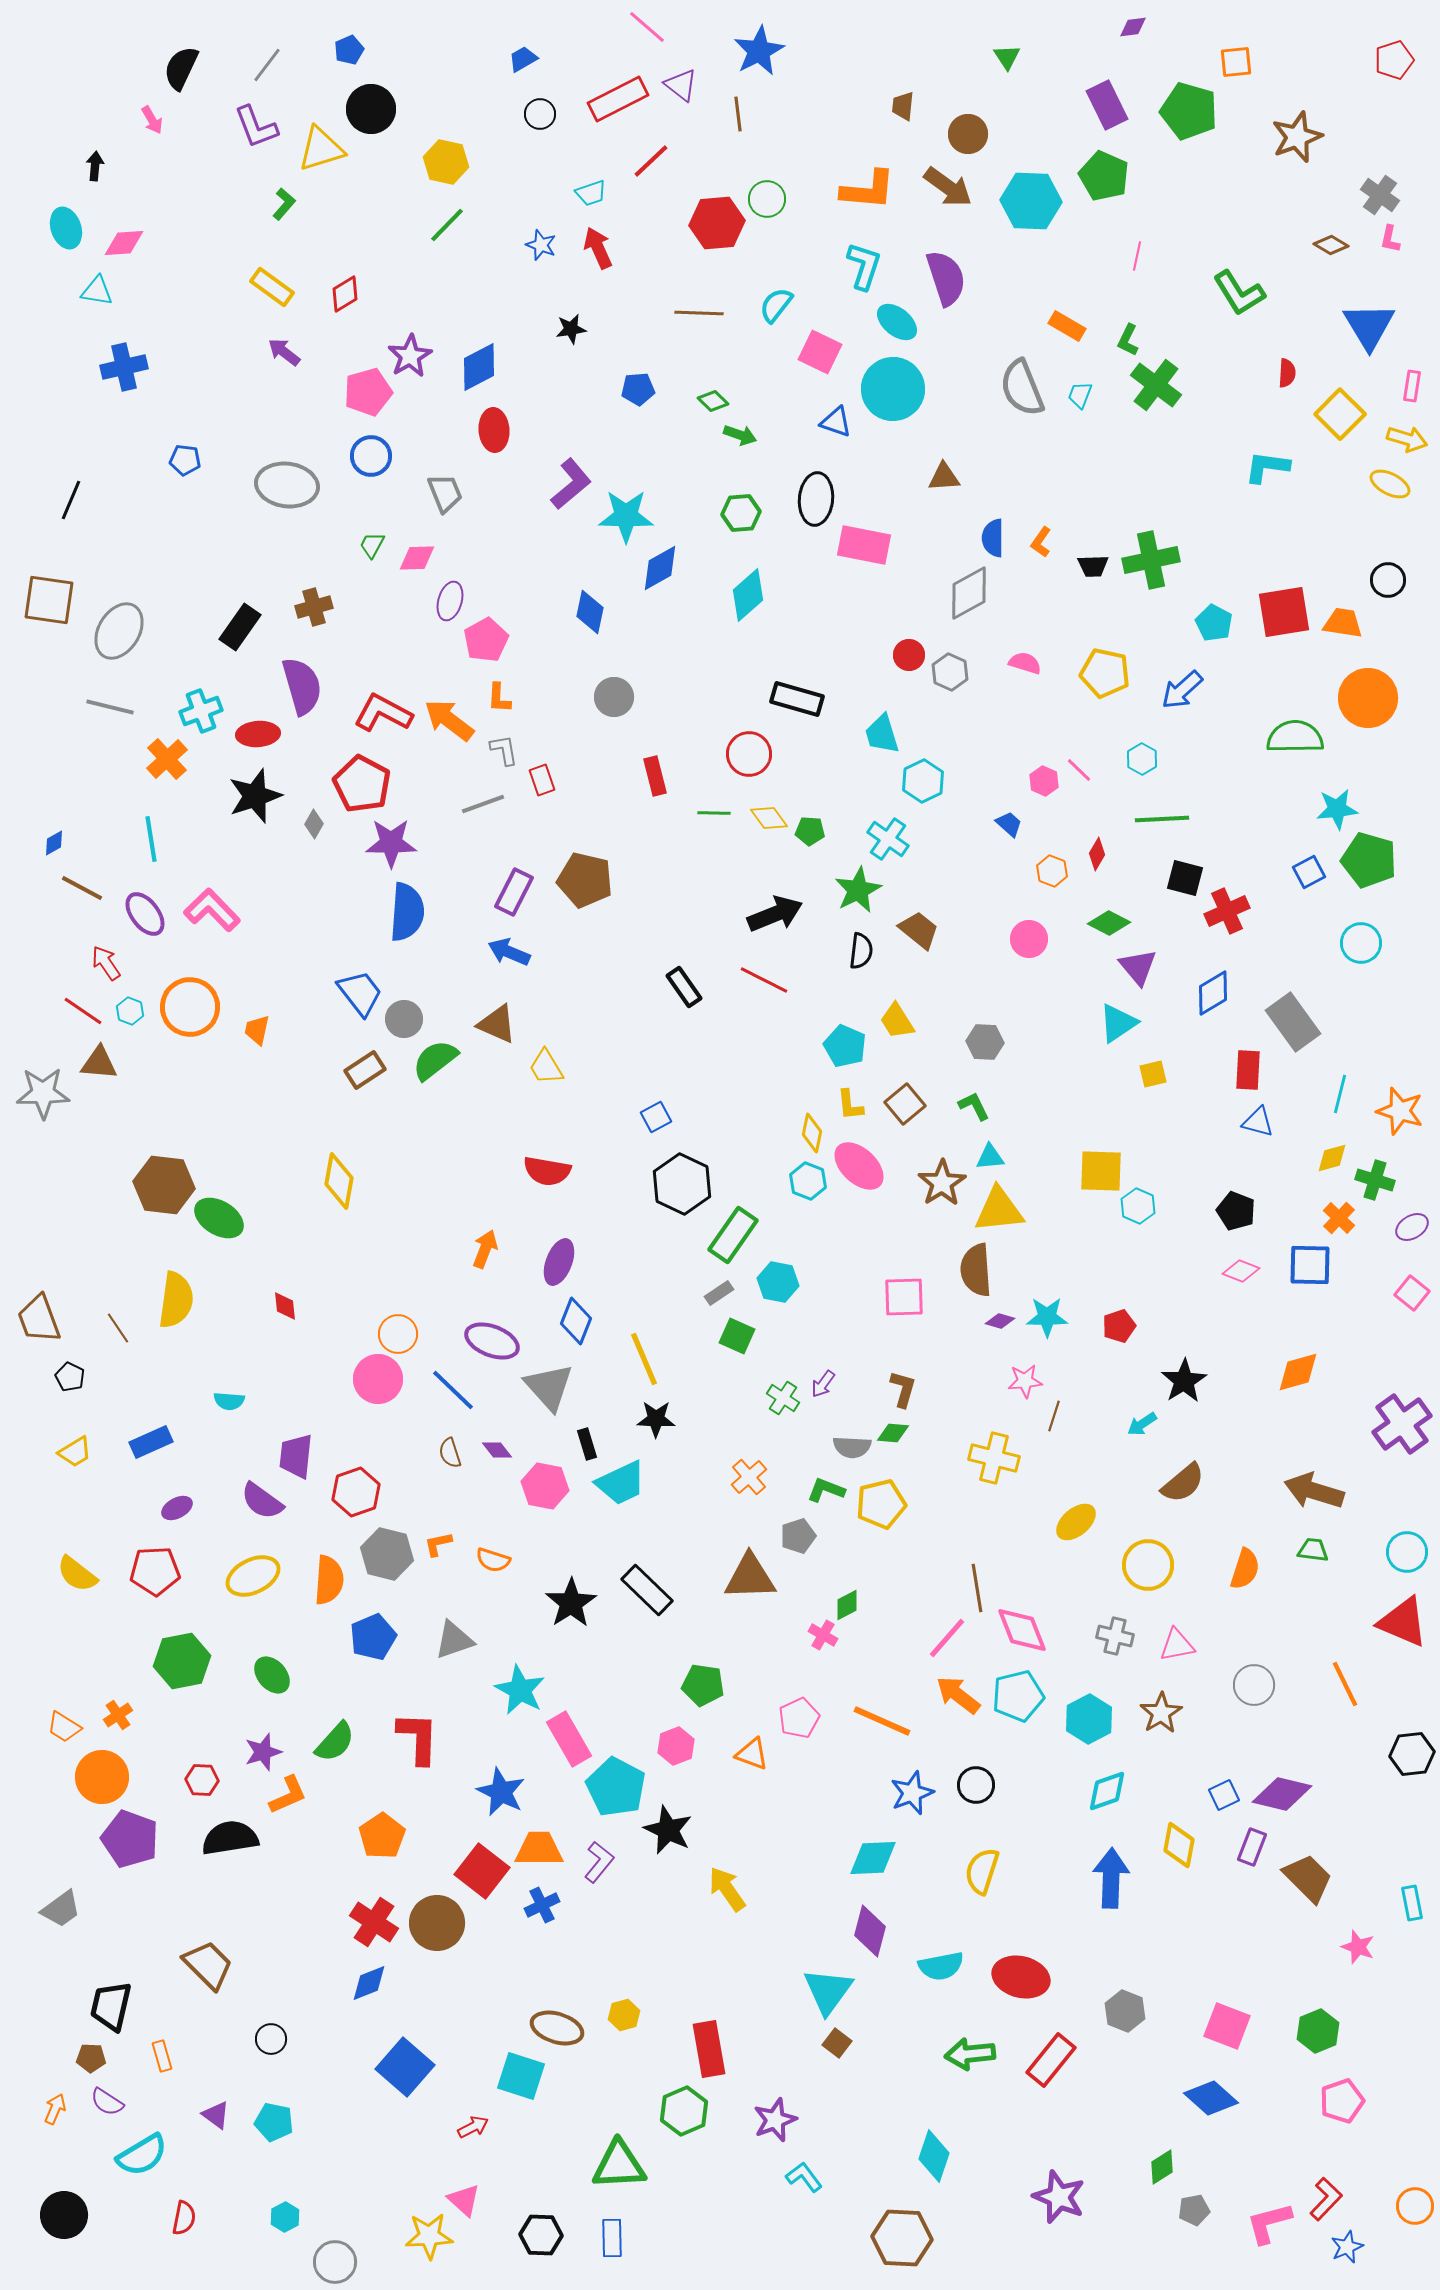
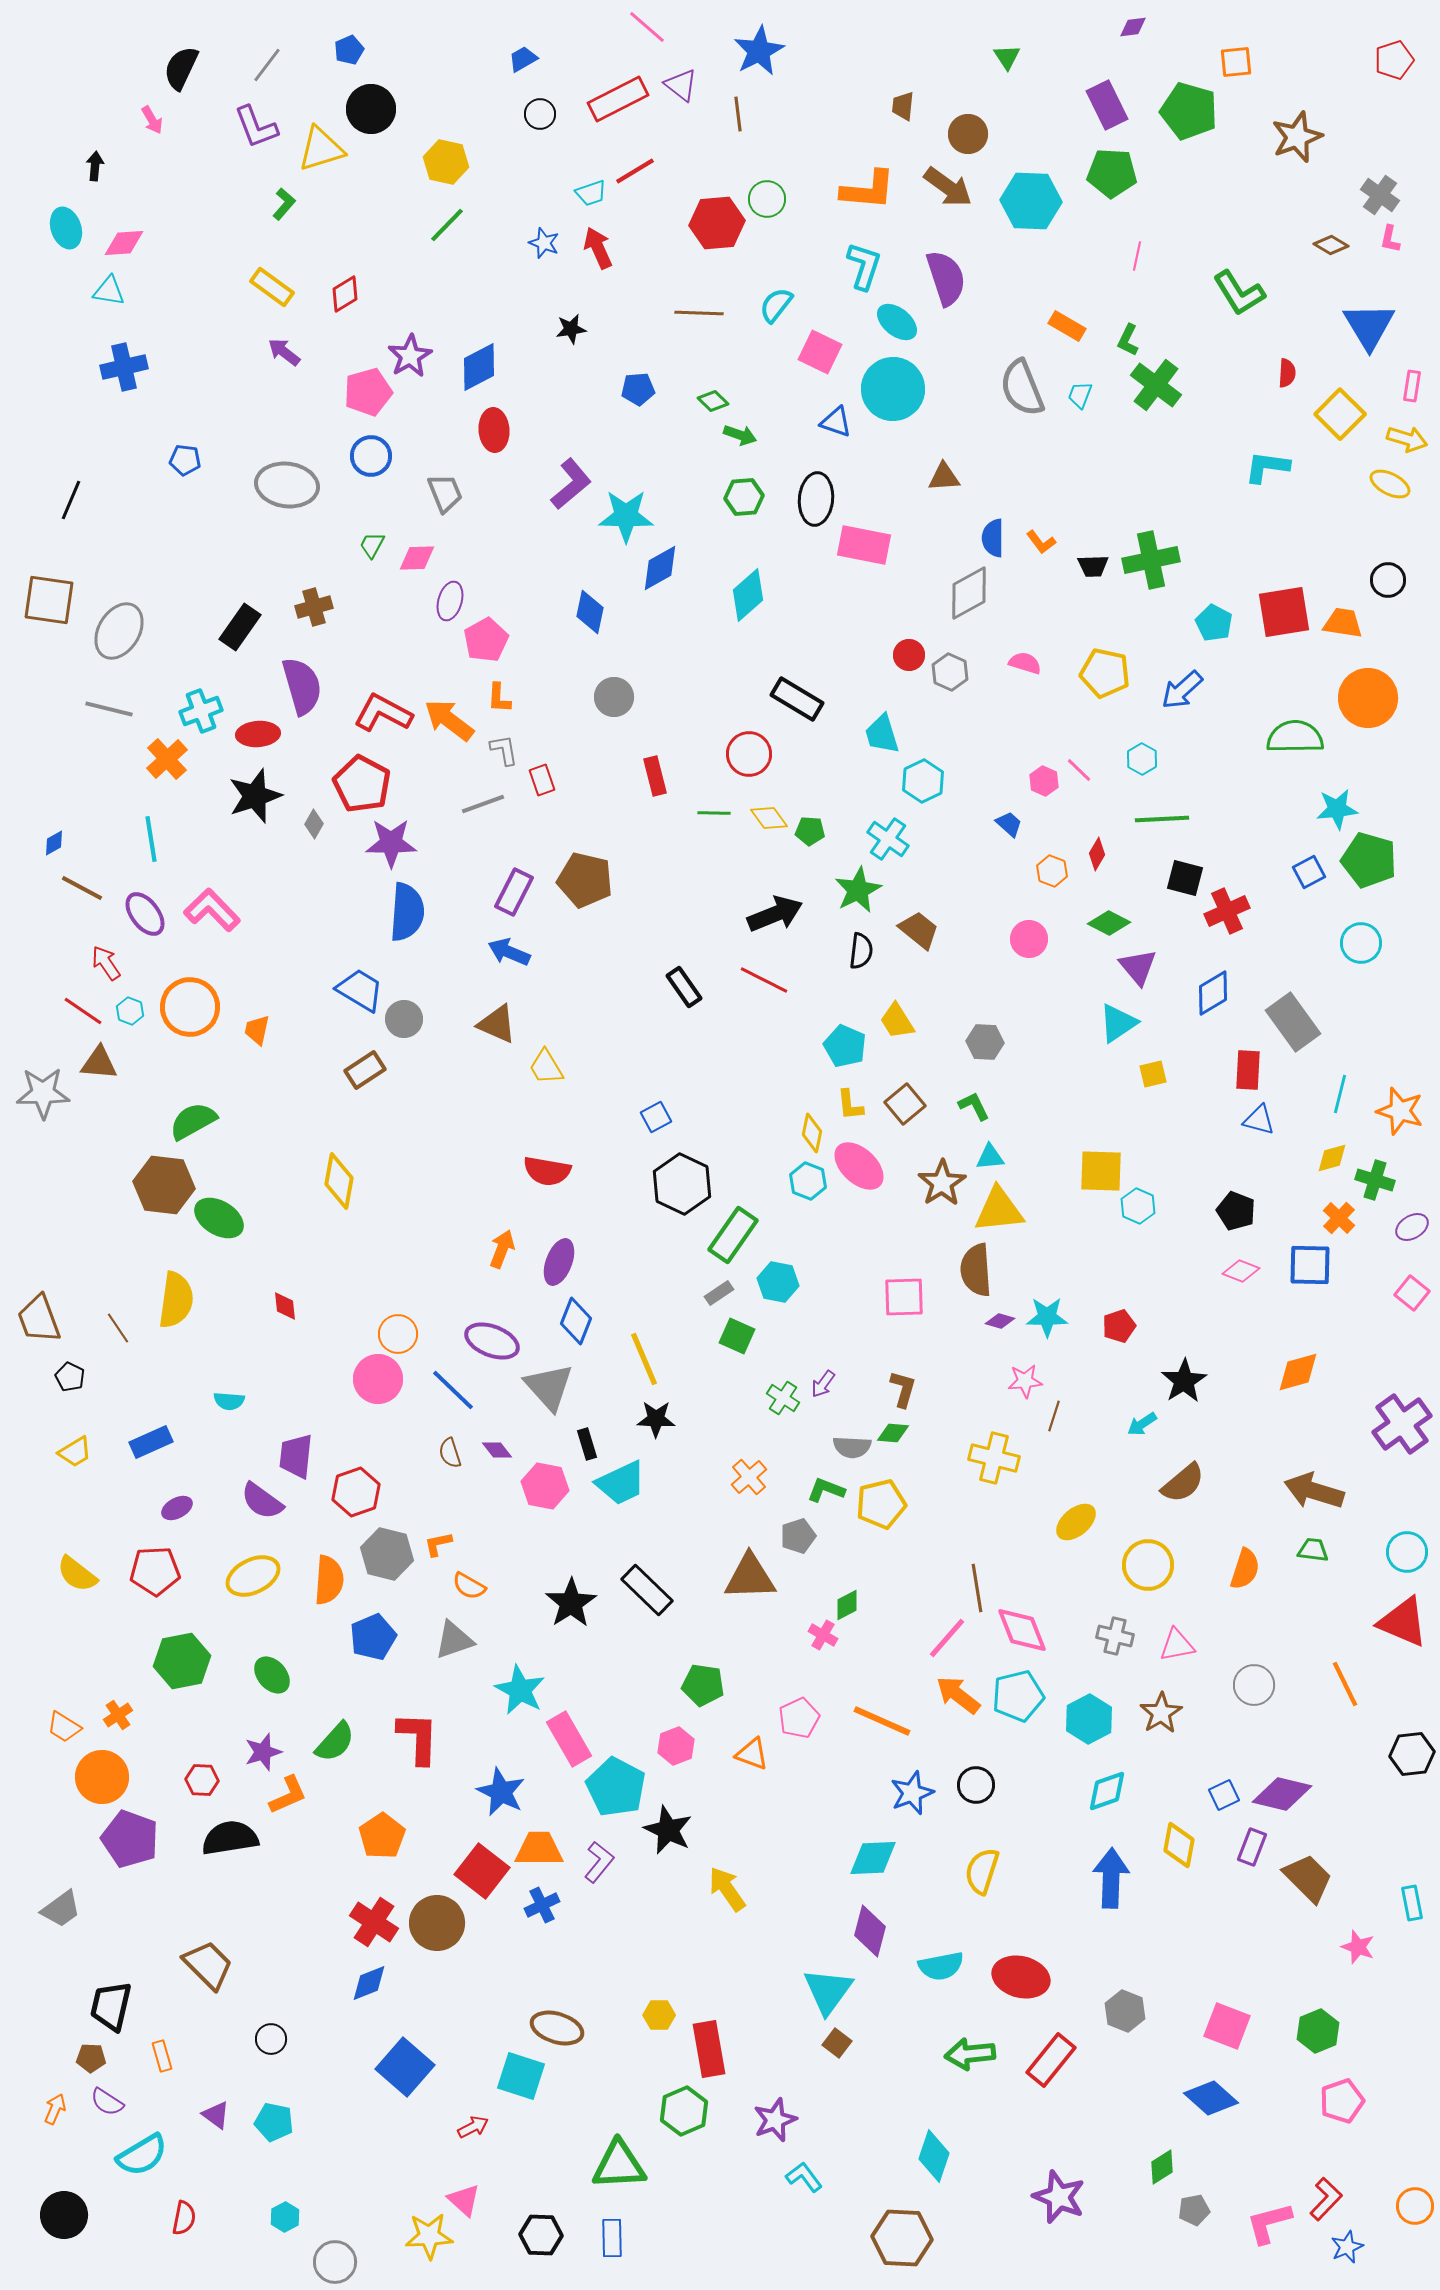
red line at (651, 161): moved 16 px left, 10 px down; rotated 12 degrees clockwise
green pentagon at (1104, 176): moved 8 px right, 3 px up; rotated 21 degrees counterclockwise
blue star at (541, 245): moved 3 px right, 2 px up
cyan triangle at (97, 291): moved 12 px right
green hexagon at (741, 513): moved 3 px right, 16 px up
orange L-shape at (1041, 542): rotated 72 degrees counterclockwise
black rectangle at (797, 699): rotated 15 degrees clockwise
gray line at (110, 707): moved 1 px left, 2 px down
blue trapezoid at (360, 993): moved 3 px up; rotated 21 degrees counterclockwise
green semicircle at (435, 1060): moved 242 px left, 61 px down; rotated 9 degrees clockwise
blue triangle at (1258, 1122): moved 1 px right, 2 px up
orange arrow at (485, 1249): moved 17 px right
orange semicircle at (493, 1560): moved 24 px left, 26 px down; rotated 12 degrees clockwise
yellow hexagon at (624, 2015): moved 35 px right; rotated 16 degrees clockwise
